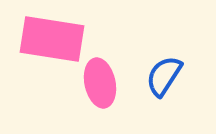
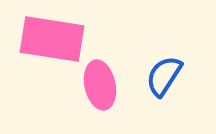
pink ellipse: moved 2 px down
